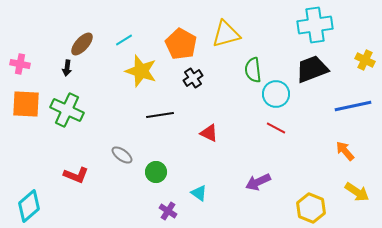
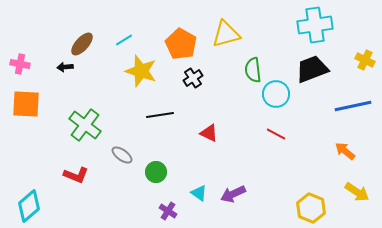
black arrow: moved 2 px left, 1 px up; rotated 77 degrees clockwise
green cross: moved 18 px right, 15 px down; rotated 12 degrees clockwise
red line: moved 6 px down
orange arrow: rotated 10 degrees counterclockwise
purple arrow: moved 25 px left, 12 px down
